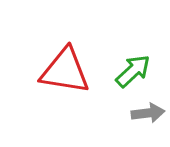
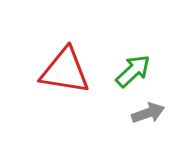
gray arrow: rotated 12 degrees counterclockwise
